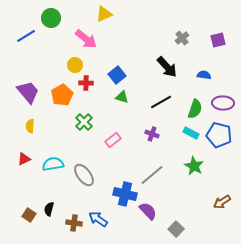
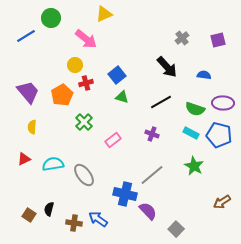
red cross: rotated 16 degrees counterclockwise
green semicircle: rotated 90 degrees clockwise
yellow semicircle: moved 2 px right, 1 px down
